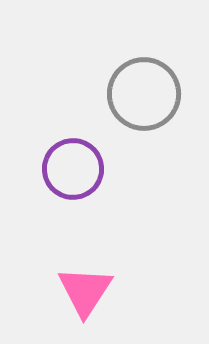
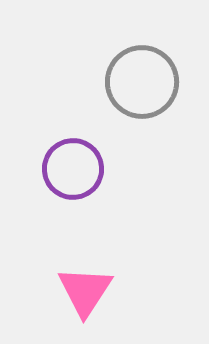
gray circle: moved 2 px left, 12 px up
